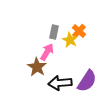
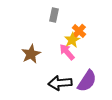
gray rectangle: moved 17 px up
yellow star: moved 2 px right; rotated 14 degrees clockwise
pink arrow: moved 20 px right; rotated 72 degrees counterclockwise
brown star: moved 6 px left, 13 px up; rotated 12 degrees clockwise
